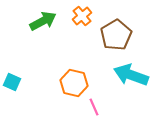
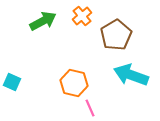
pink line: moved 4 px left, 1 px down
